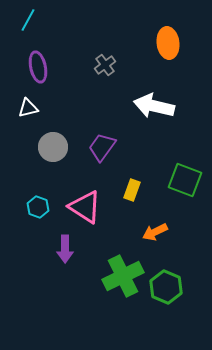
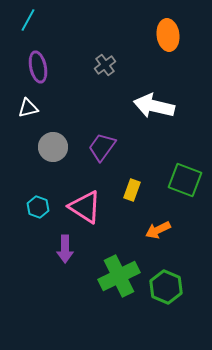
orange ellipse: moved 8 px up
orange arrow: moved 3 px right, 2 px up
green cross: moved 4 px left
